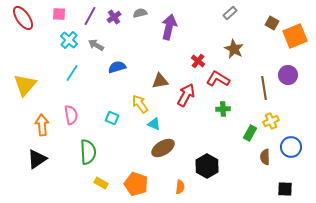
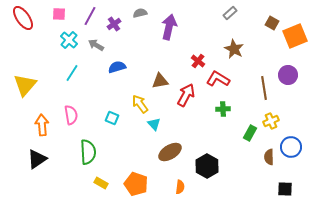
purple cross: moved 7 px down
cyan triangle: rotated 24 degrees clockwise
brown ellipse: moved 7 px right, 4 px down
brown semicircle: moved 4 px right
